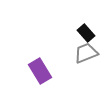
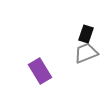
black rectangle: moved 1 px down; rotated 60 degrees clockwise
